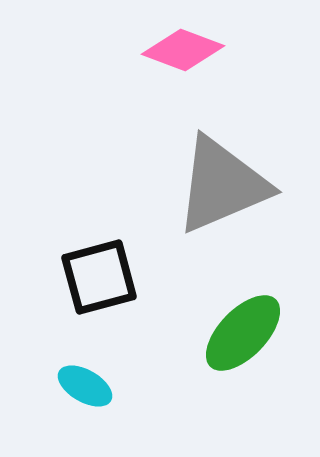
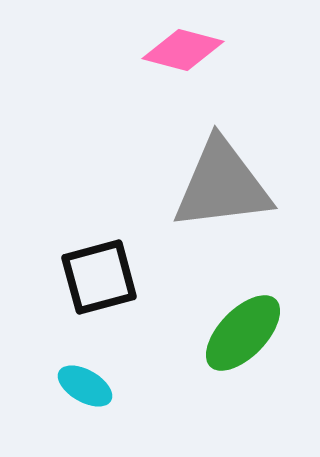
pink diamond: rotated 6 degrees counterclockwise
gray triangle: rotated 16 degrees clockwise
